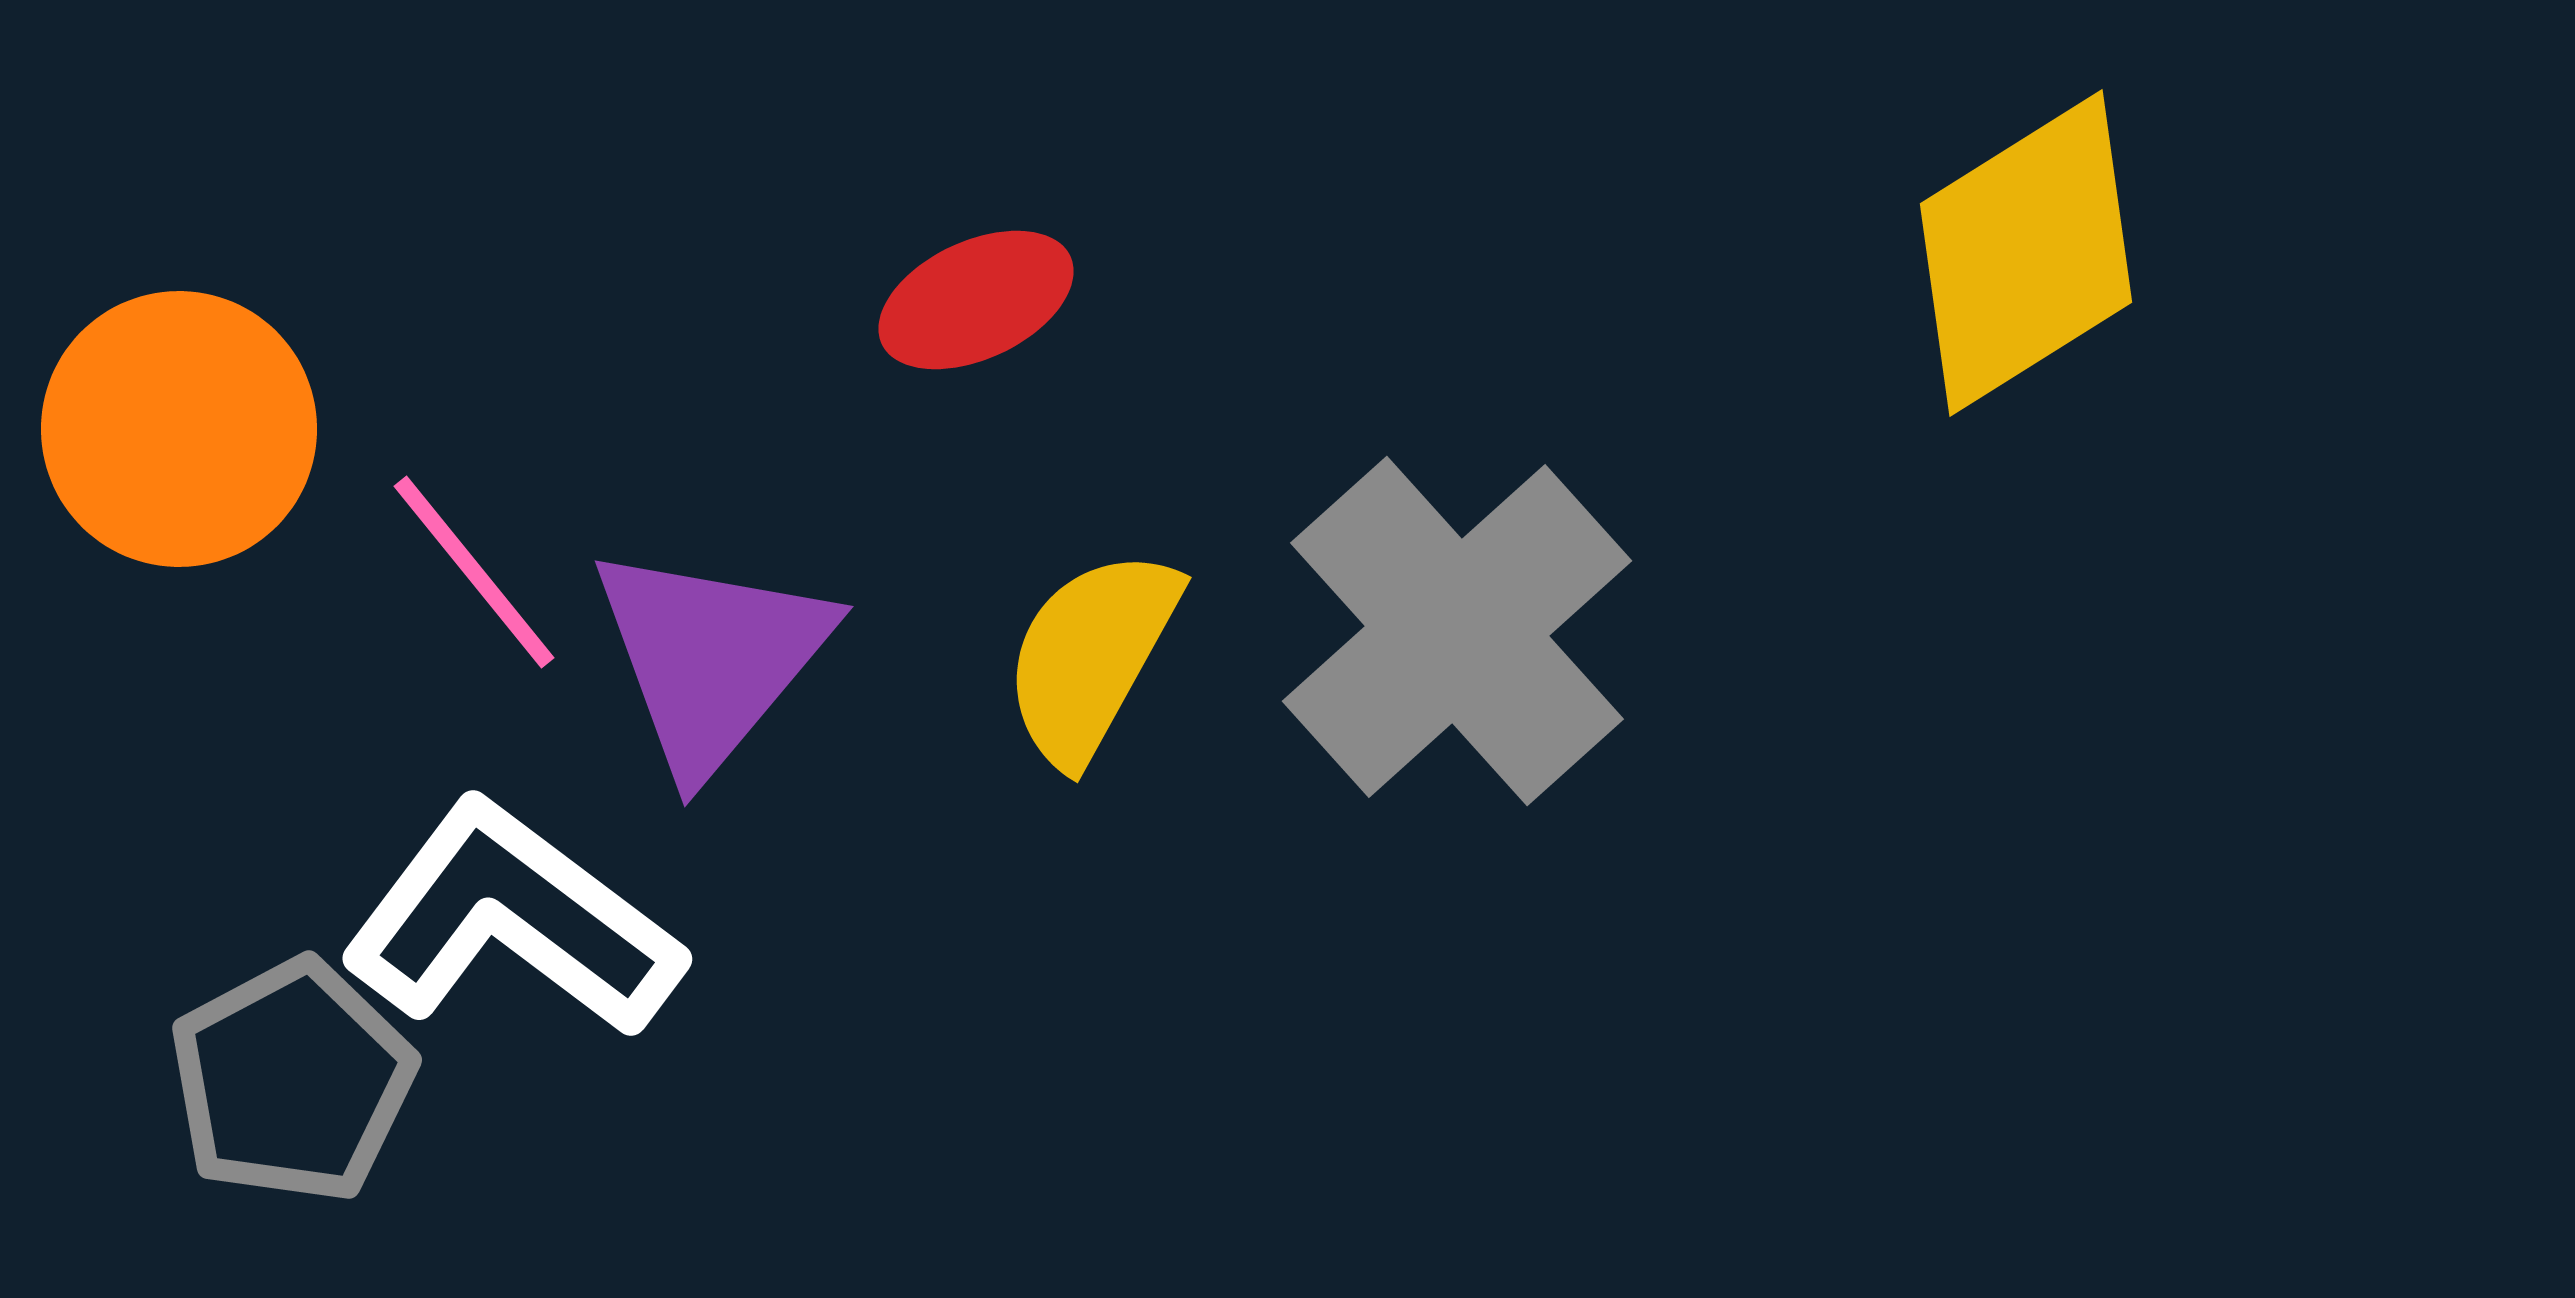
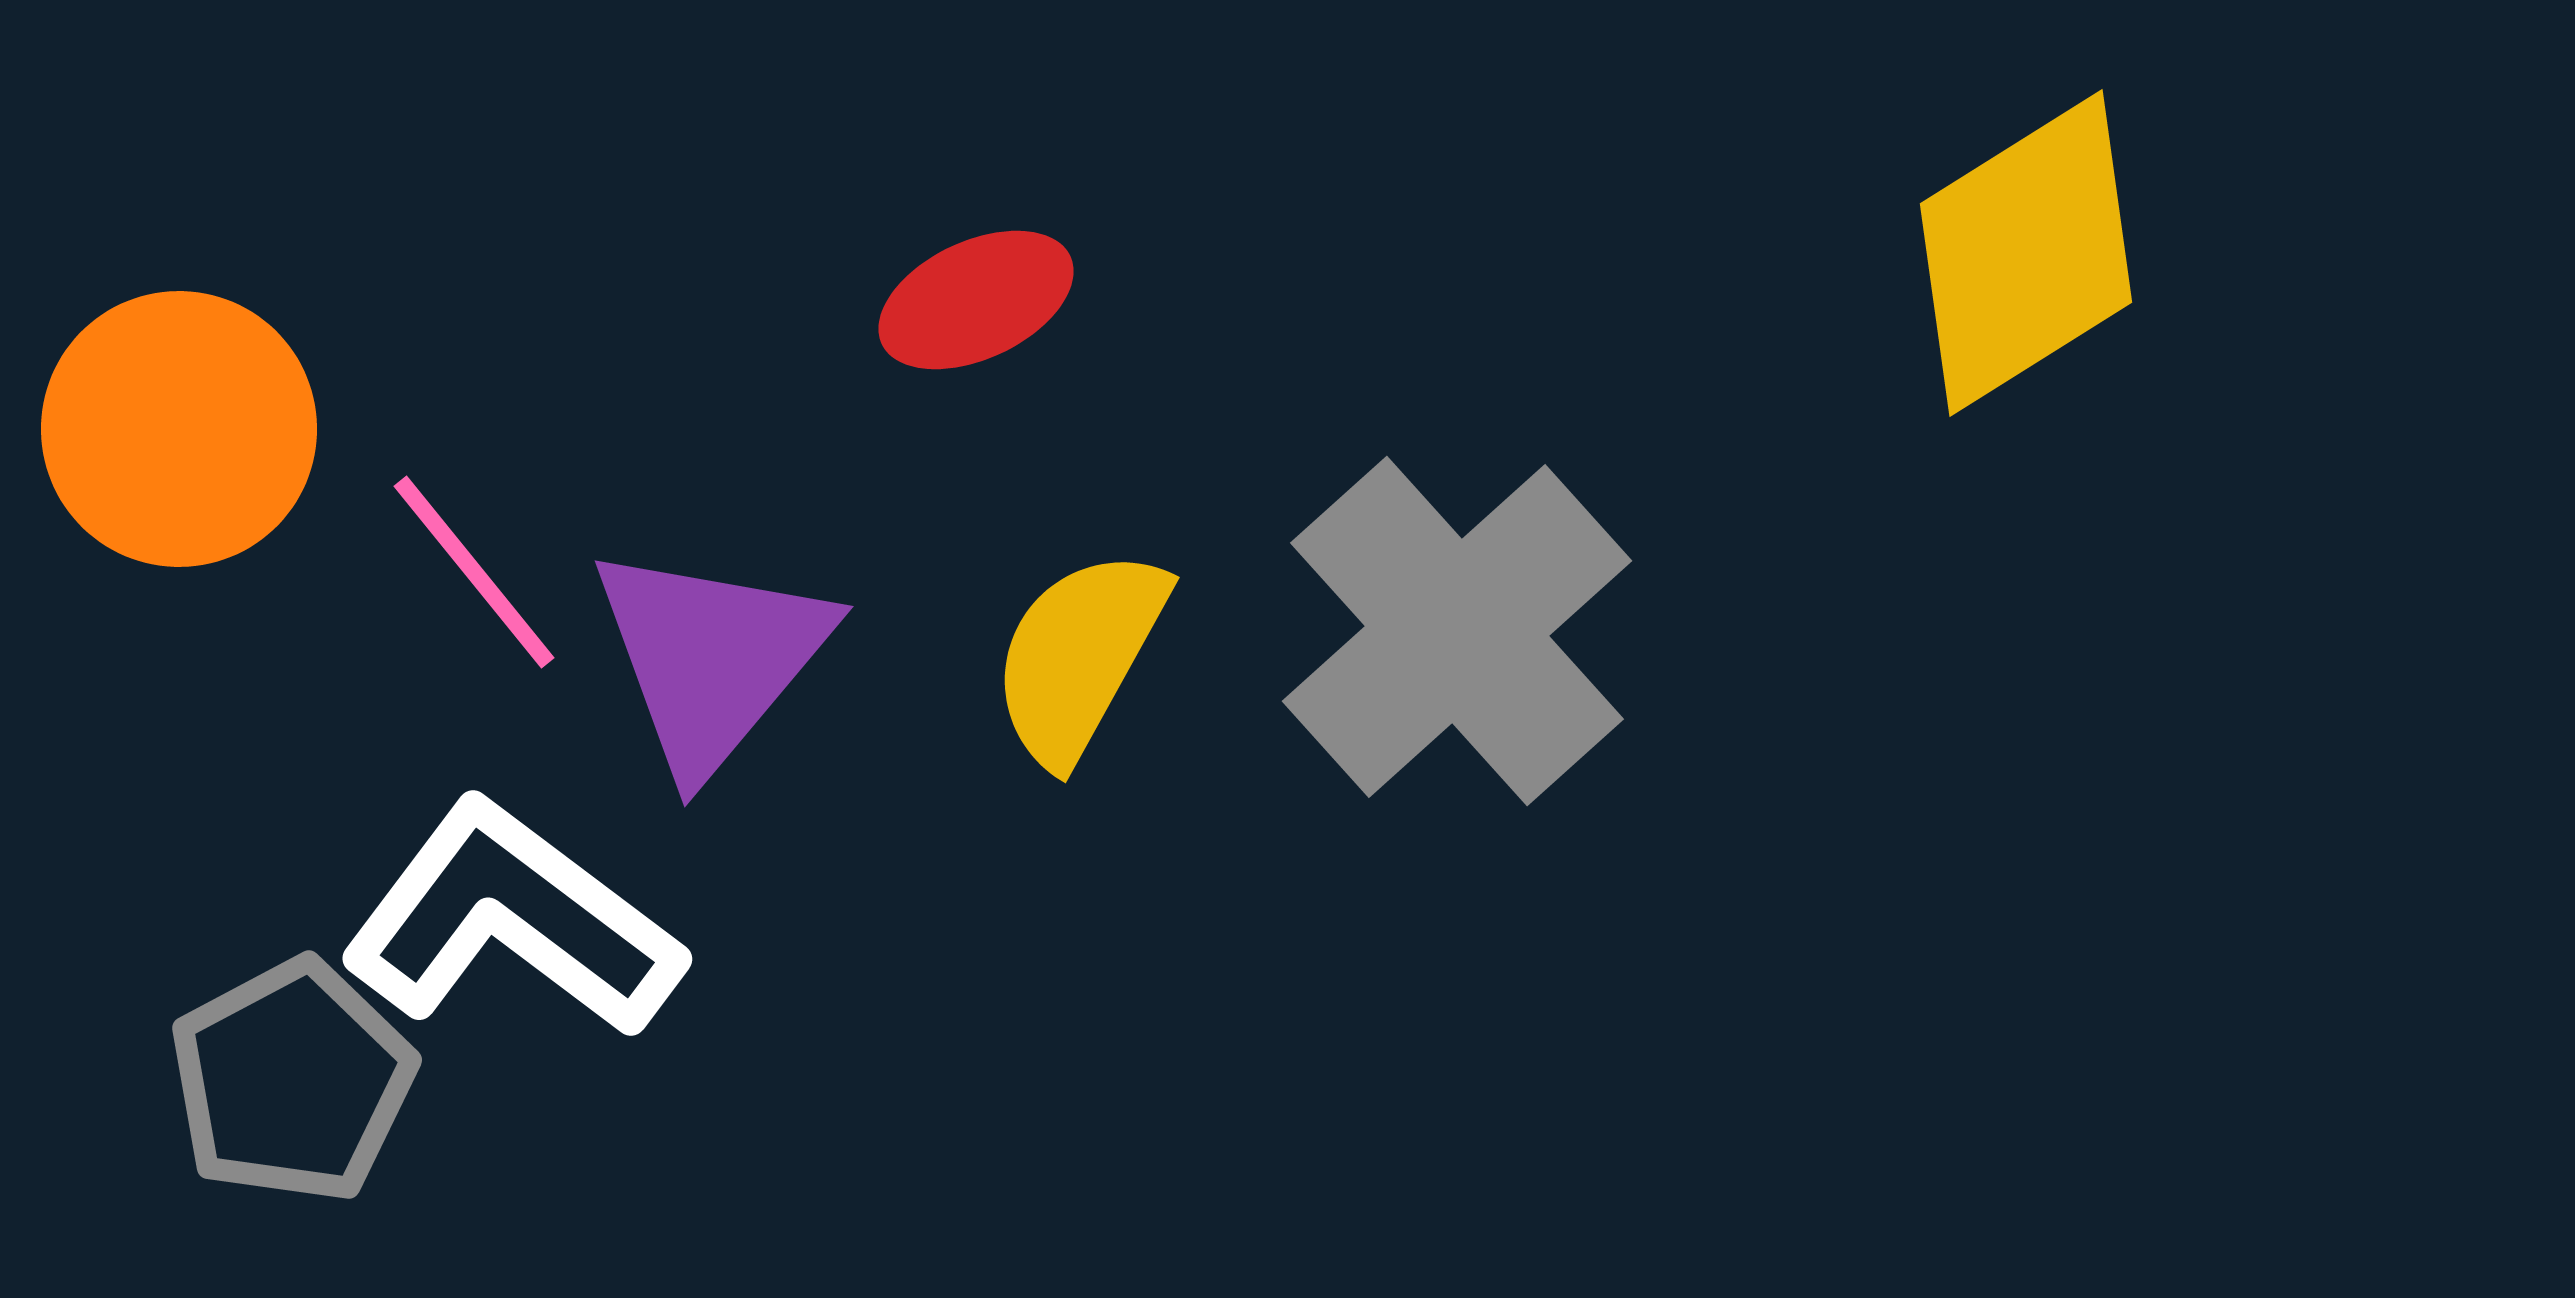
yellow semicircle: moved 12 px left
